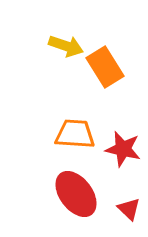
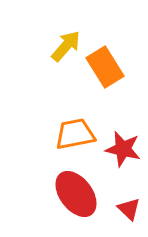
yellow arrow: rotated 68 degrees counterclockwise
orange trapezoid: rotated 15 degrees counterclockwise
